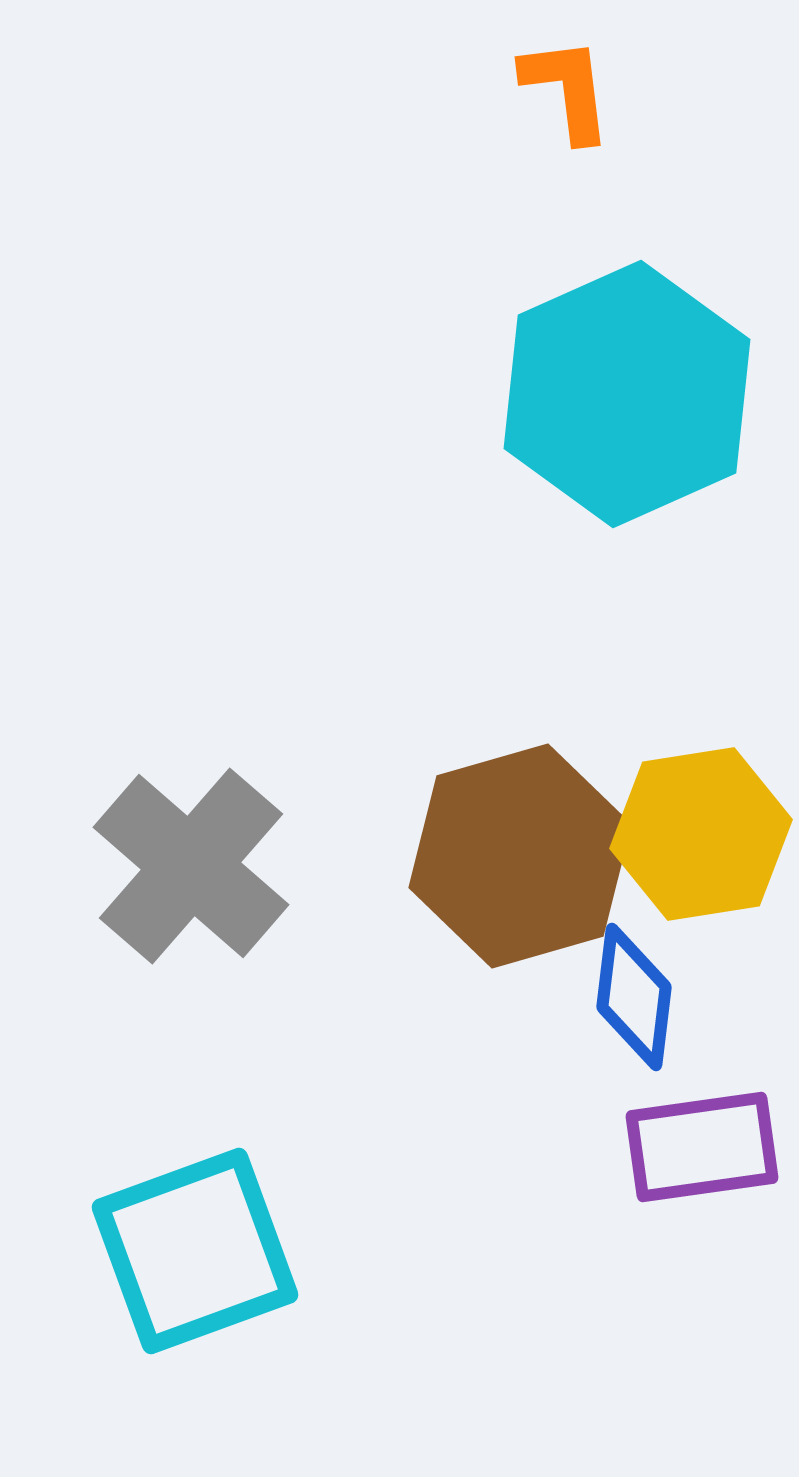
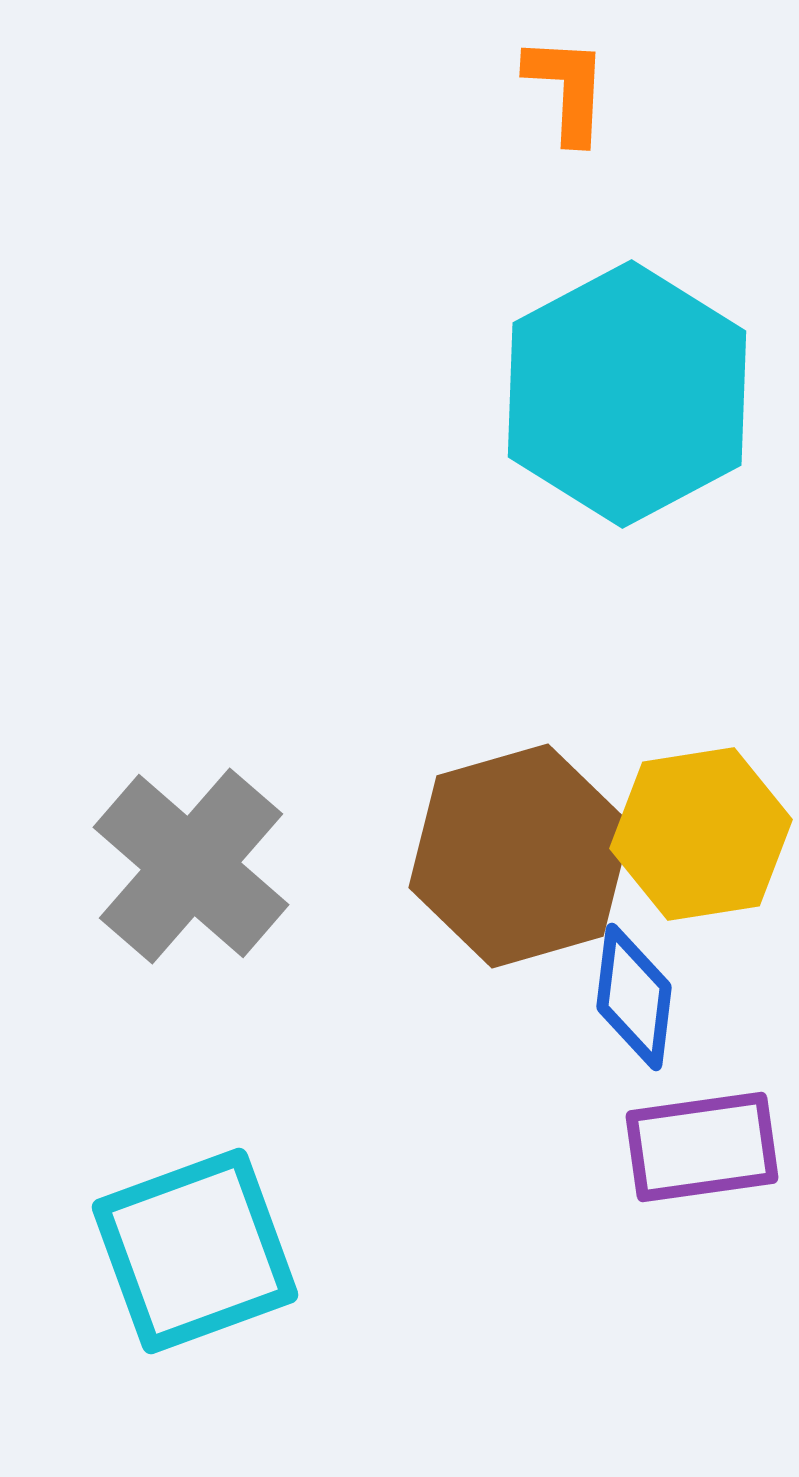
orange L-shape: rotated 10 degrees clockwise
cyan hexagon: rotated 4 degrees counterclockwise
